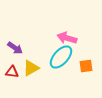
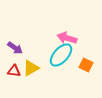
cyan ellipse: moved 2 px up
orange square: moved 1 px up; rotated 32 degrees clockwise
red triangle: moved 2 px right, 1 px up
